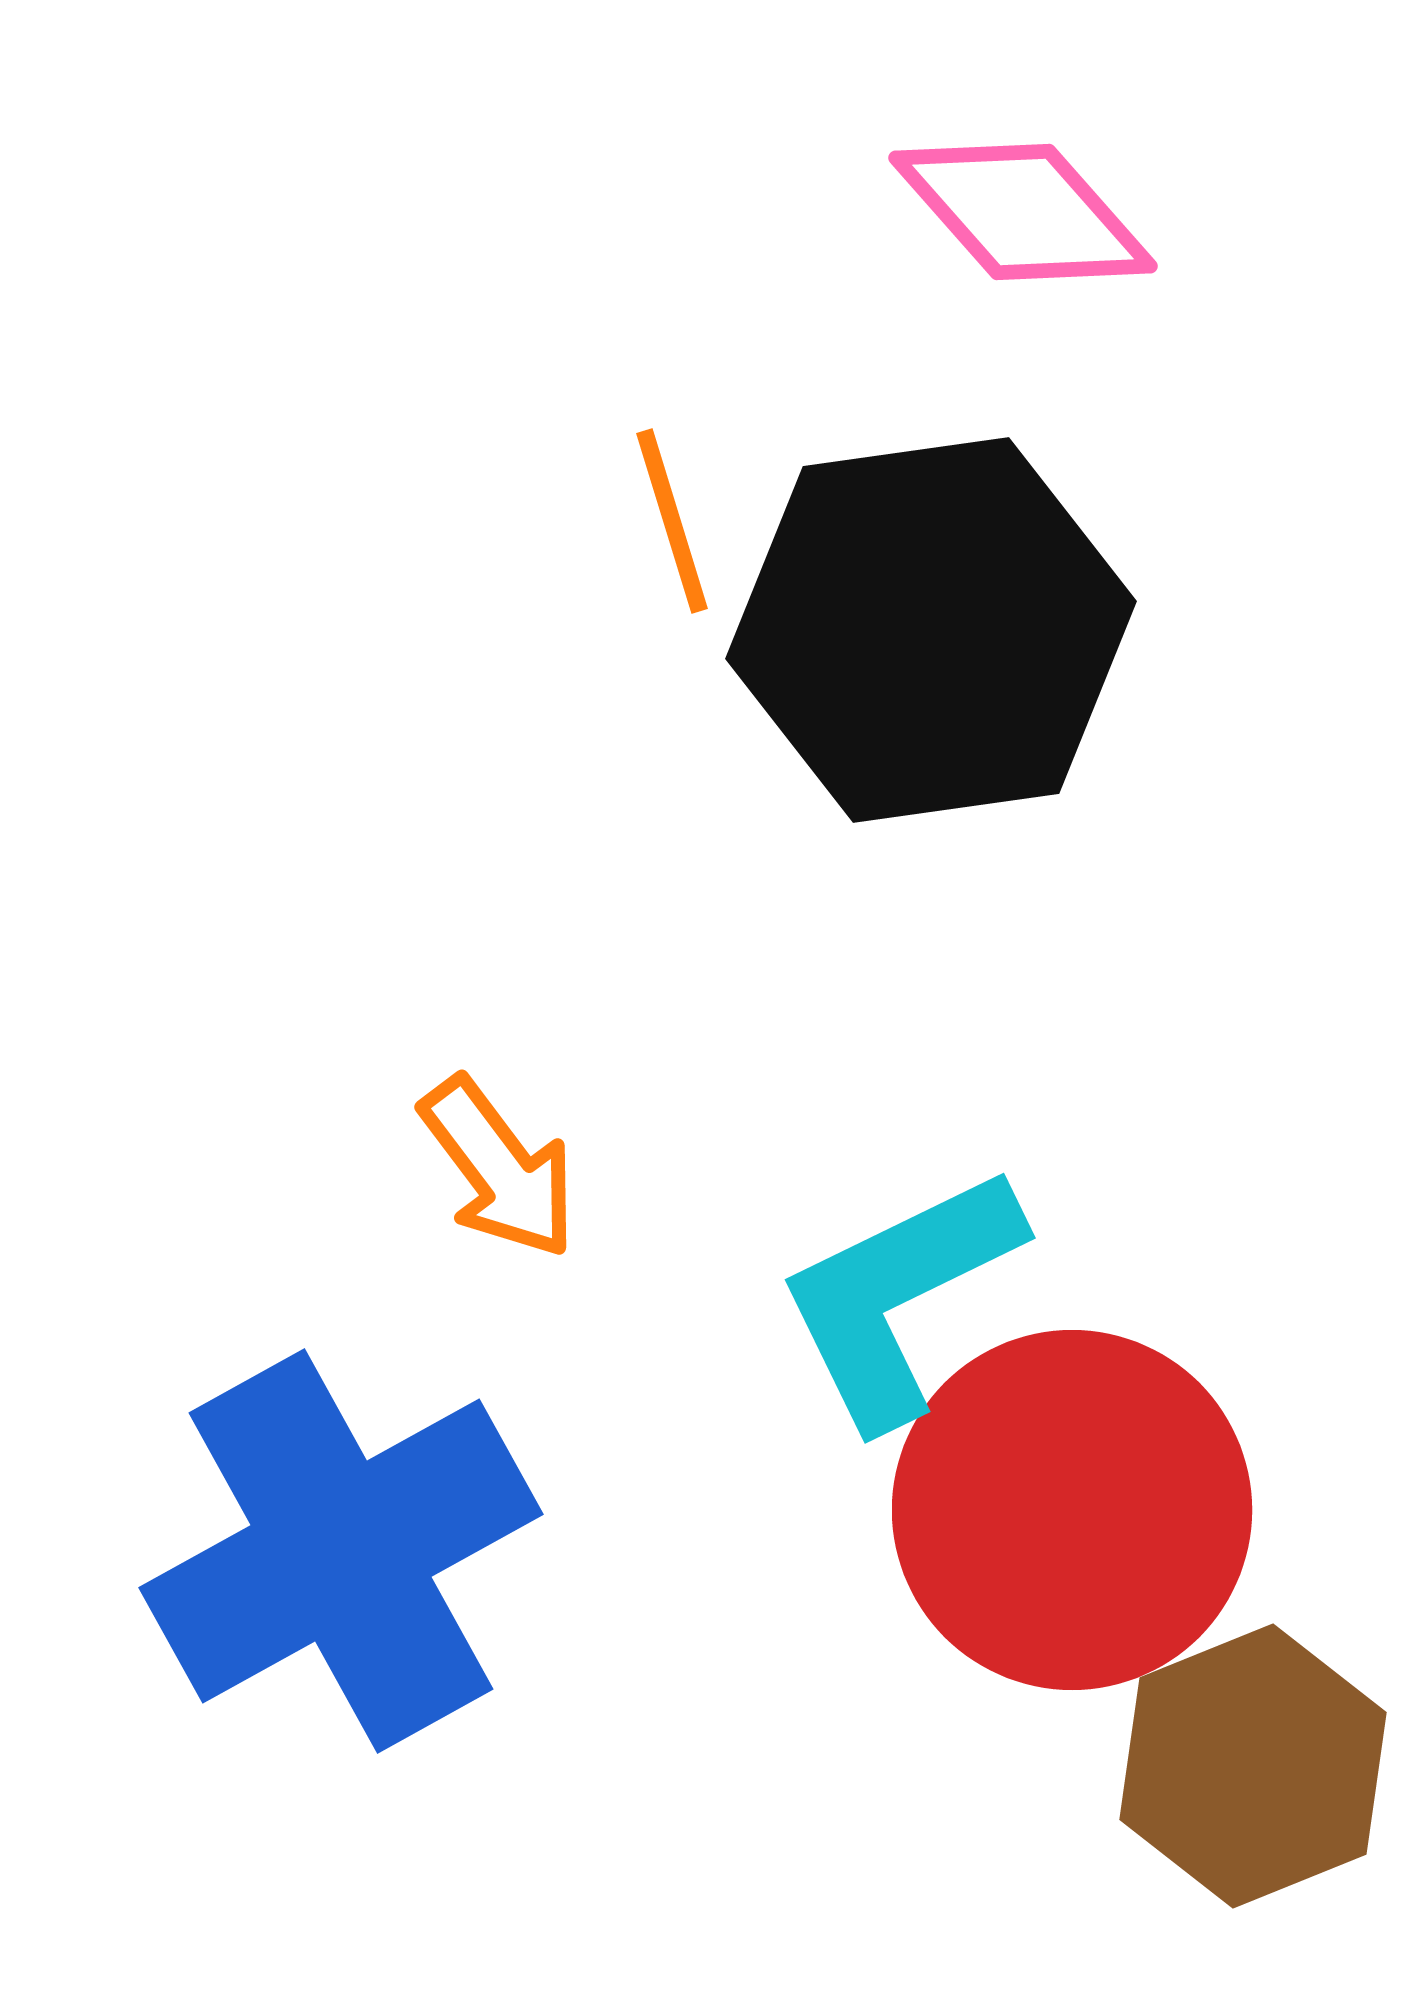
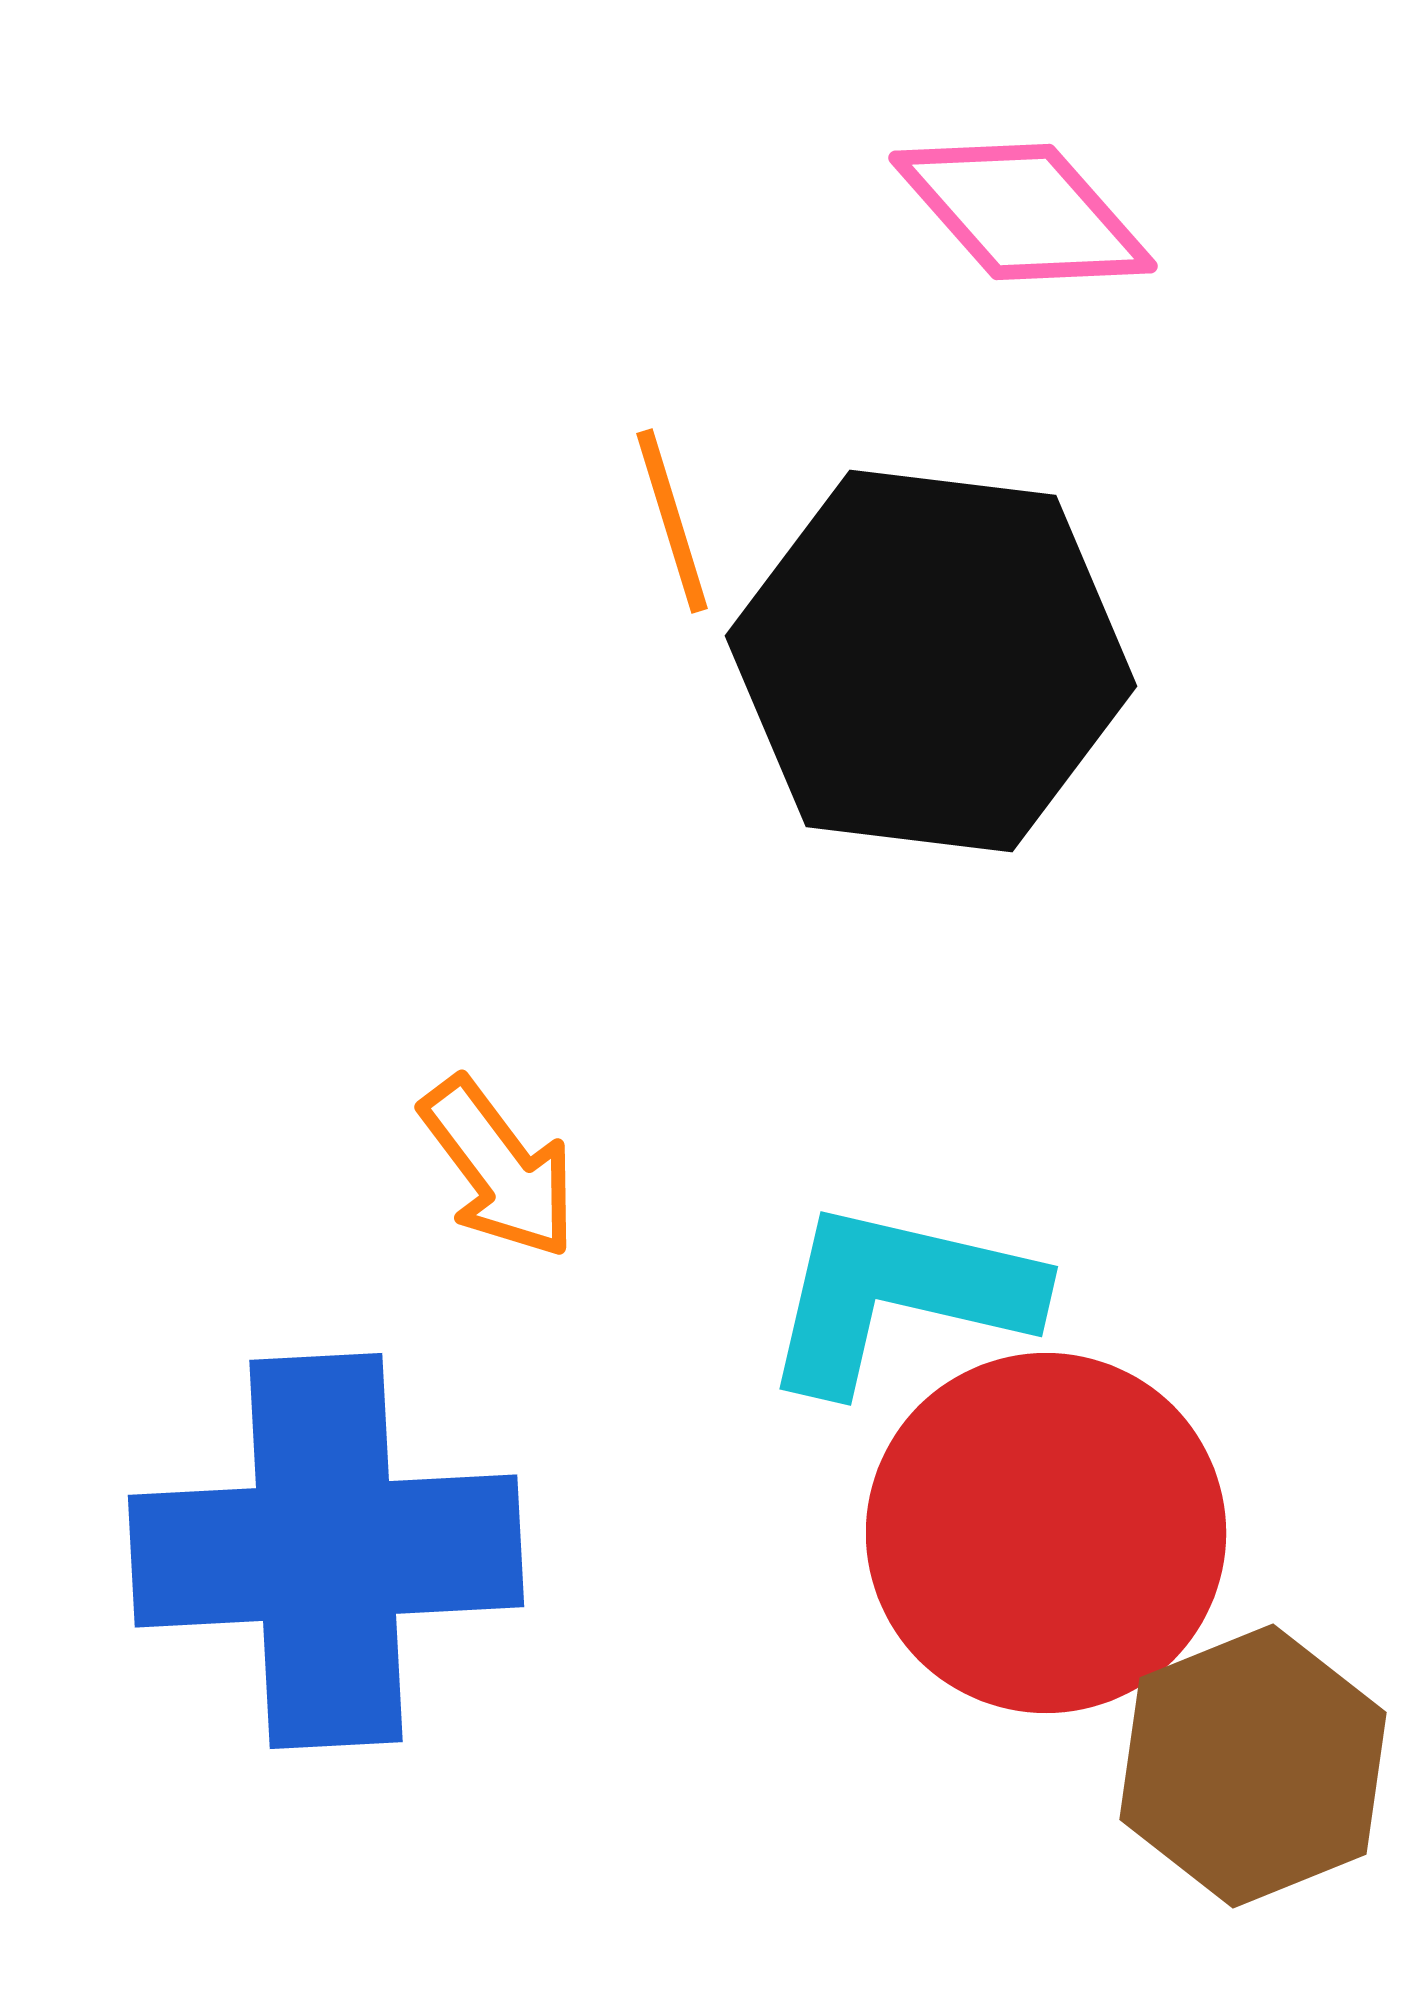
black hexagon: moved 31 px down; rotated 15 degrees clockwise
cyan L-shape: rotated 39 degrees clockwise
red circle: moved 26 px left, 23 px down
blue cross: moved 15 px left; rotated 26 degrees clockwise
